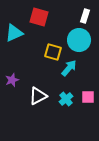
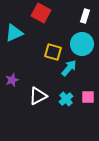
red square: moved 2 px right, 4 px up; rotated 12 degrees clockwise
cyan circle: moved 3 px right, 4 px down
